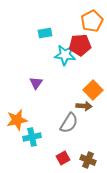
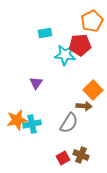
cyan cross: moved 13 px up
brown cross: moved 7 px left, 5 px up
